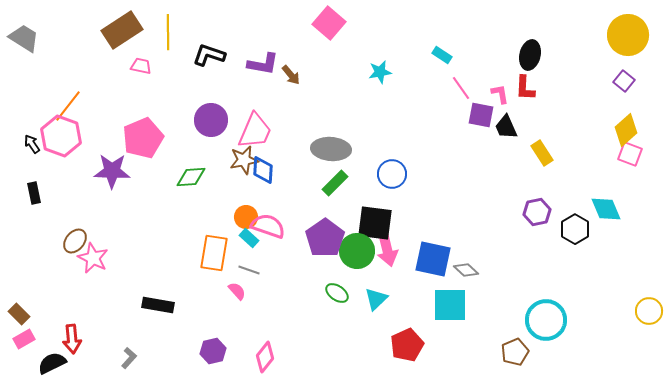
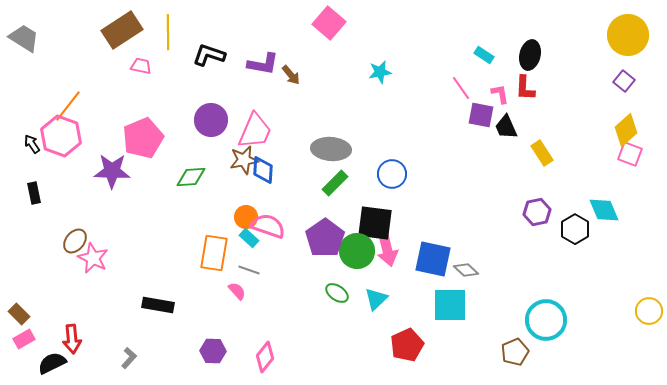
cyan rectangle at (442, 55): moved 42 px right
cyan diamond at (606, 209): moved 2 px left, 1 px down
purple hexagon at (213, 351): rotated 15 degrees clockwise
